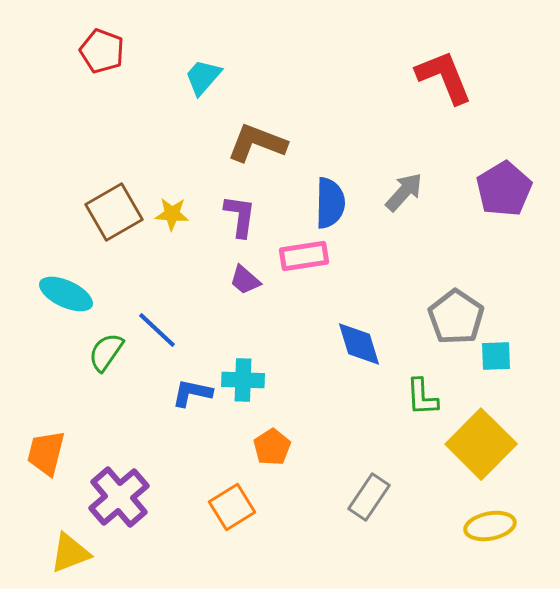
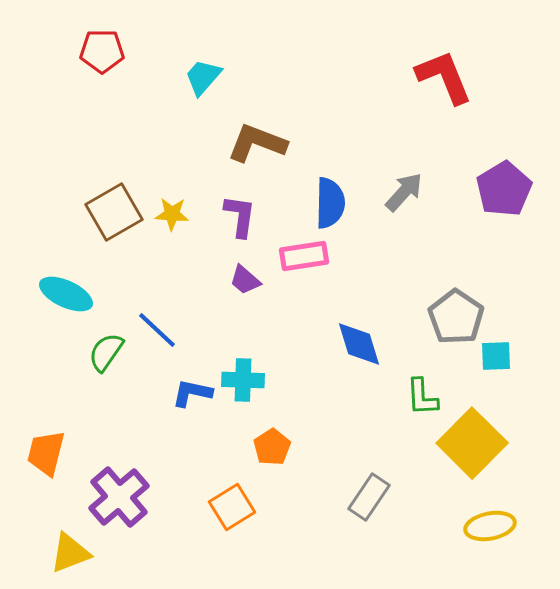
red pentagon: rotated 21 degrees counterclockwise
yellow square: moved 9 px left, 1 px up
